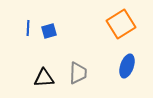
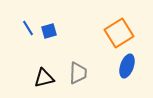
orange square: moved 2 px left, 9 px down
blue line: rotated 35 degrees counterclockwise
black triangle: rotated 10 degrees counterclockwise
